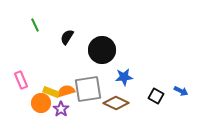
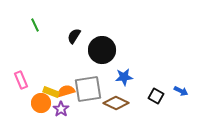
black semicircle: moved 7 px right, 1 px up
